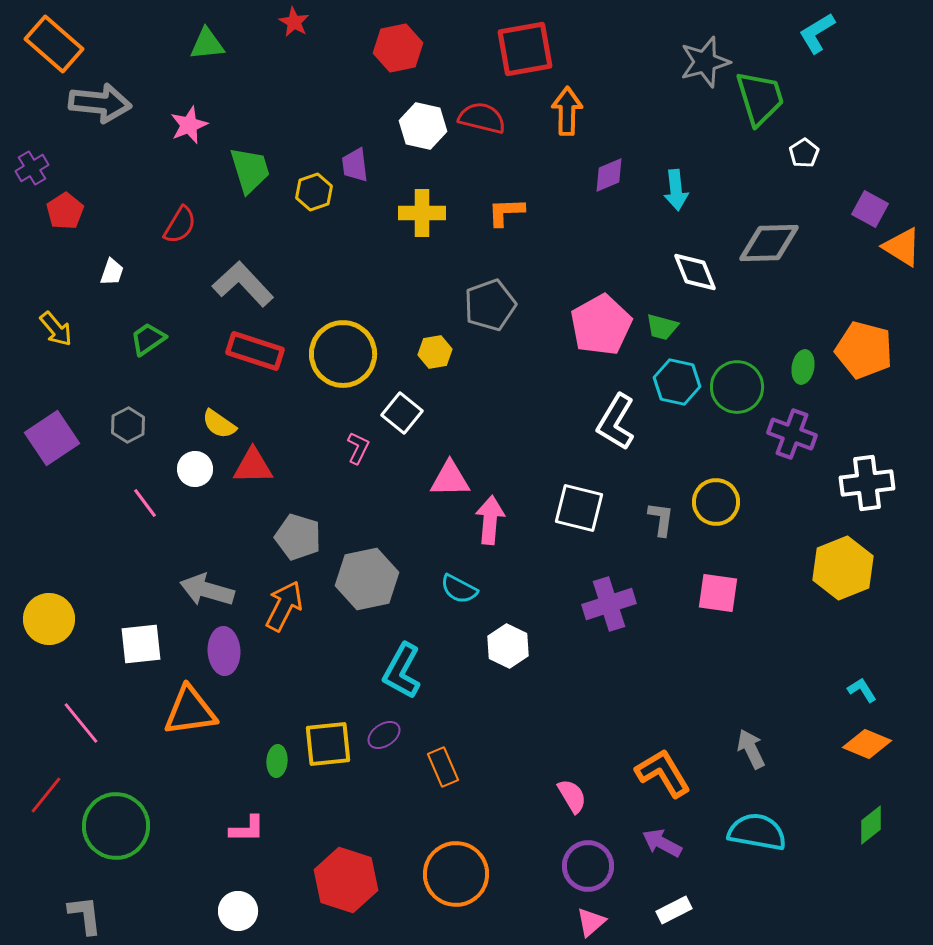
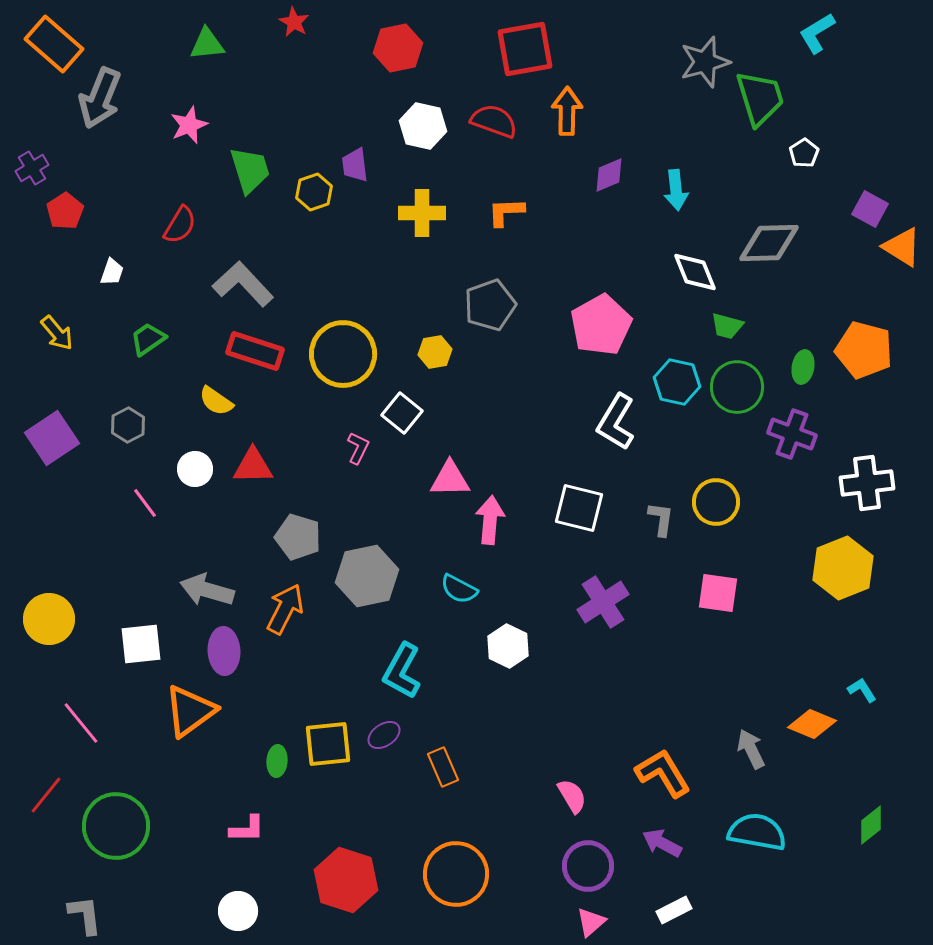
gray arrow at (100, 103): moved 5 px up; rotated 106 degrees clockwise
red semicircle at (482, 118): moved 12 px right, 3 px down; rotated 6 degrees clockwise
green trapezoid at (662, 327): moved 65 px right, 1 px up
yellow arrow at (56, 329): moved 1 px right, 4 px down
yellow semicircle at (219, 424): moved 3 px left, 23 px up
gray hexagon at (367, 579): moved 3 px up
purple cross at (609, 604): moved 6 px left, 2 px up; rotated 15 degrees counterclockwise
orange arrow at (284, 606): moved 1 px right, 3 px down
orange triangle at (190, 711): rotated 28 degrees counterclockwise
orange diamond at (867, 744): moved 55 px left, 20 px up
